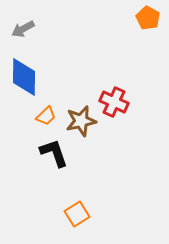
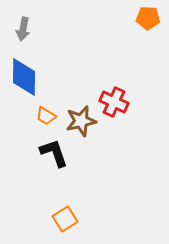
orange pentagon: rotated 25 degrees counterclockwise
gray arrow: rotated 50 degrees counterclockwise
orange trapezoid: rotated 75 degrees clockwise
orange square: moved 12 px left, 5 px down
